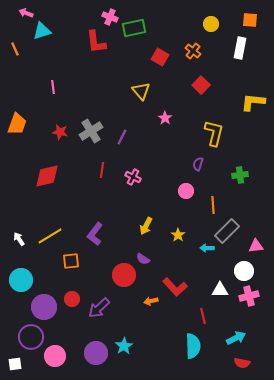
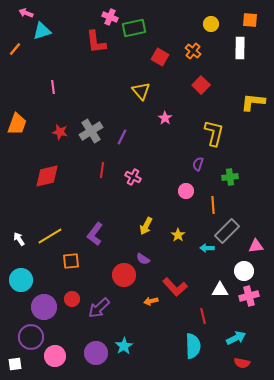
white rectangle at (240, 48): rotated 10 degrees counterclockwise
orange line at (15, 49): rotated 64 degrees clockwise
green cross at (240, 175): moved 10 px left, 2 px down
